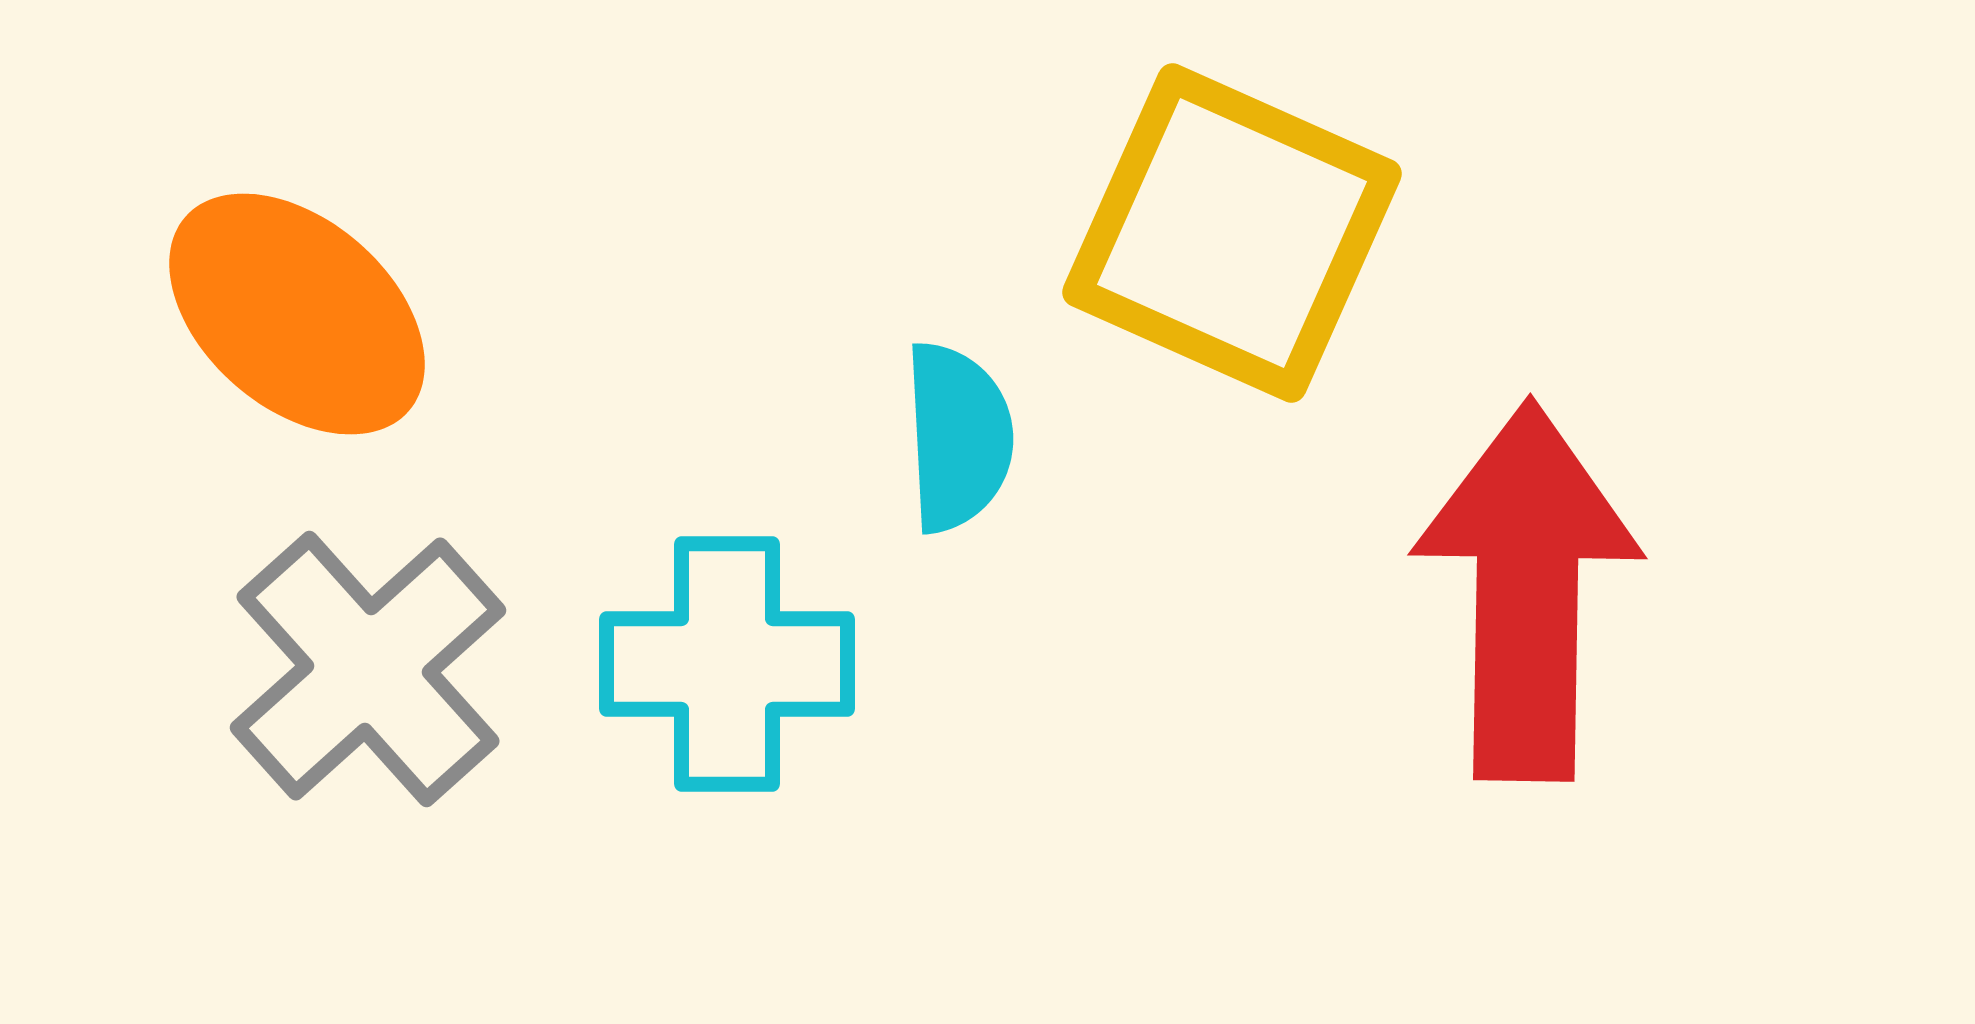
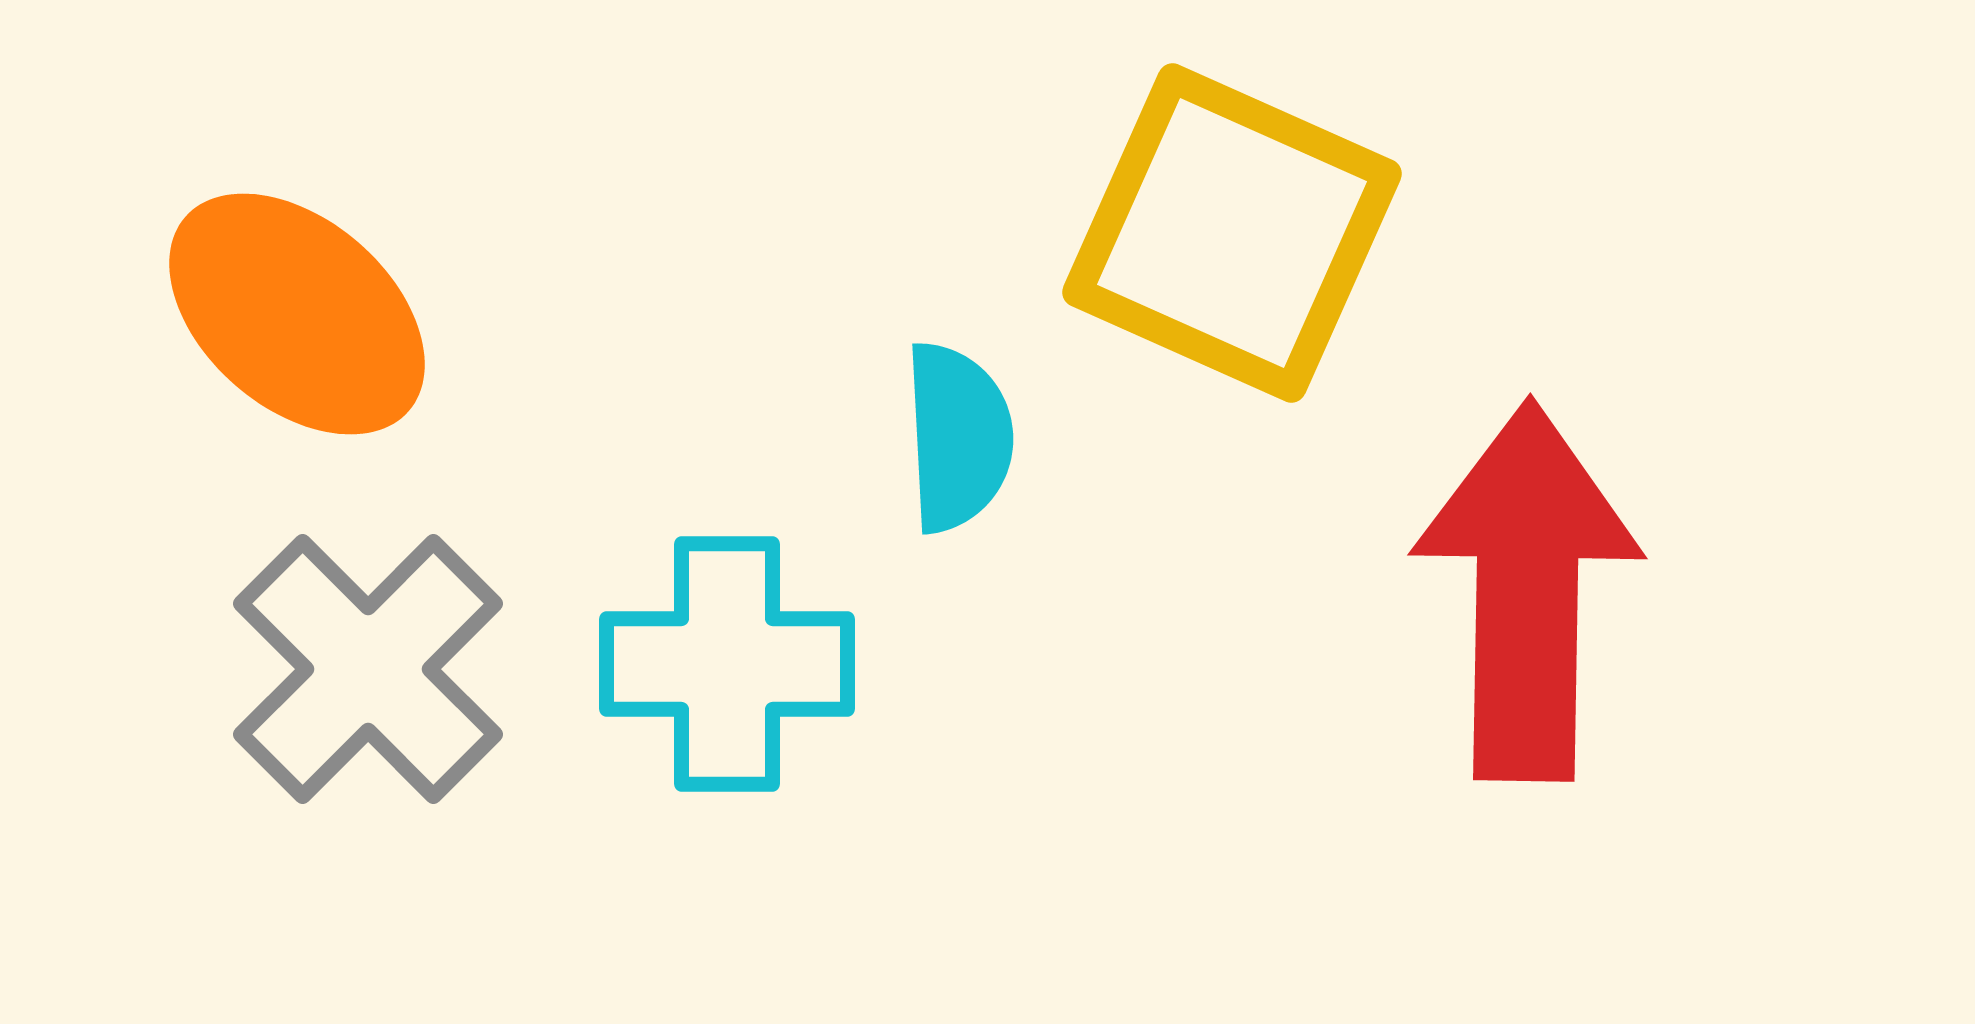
gray cross: rotated 3 degrees counterclockwise
